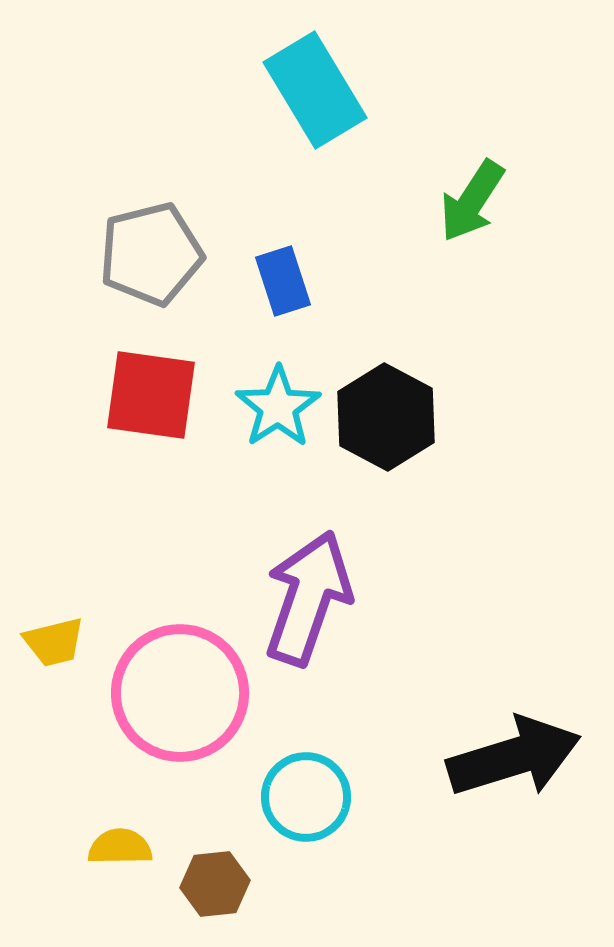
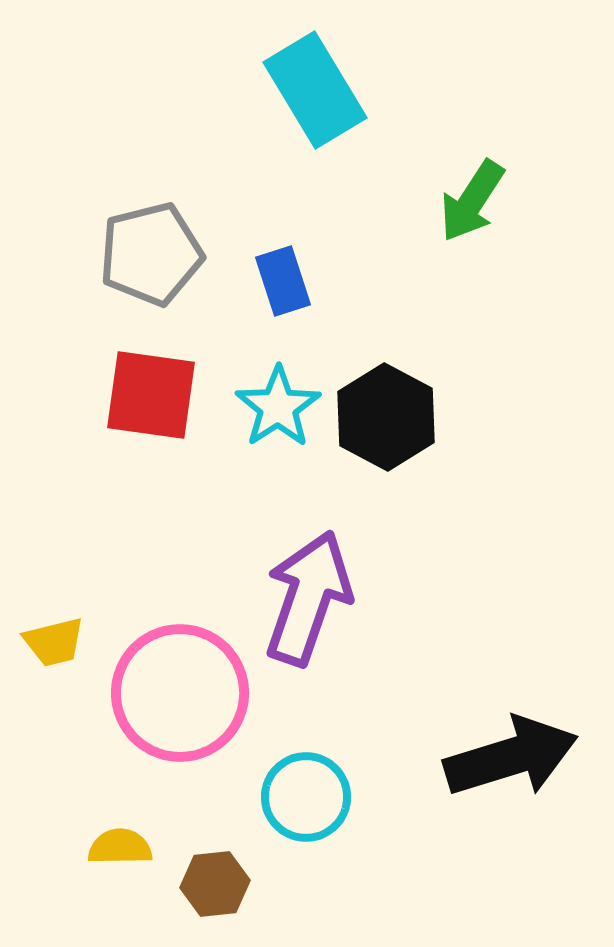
black arrow: moved 3 px left
